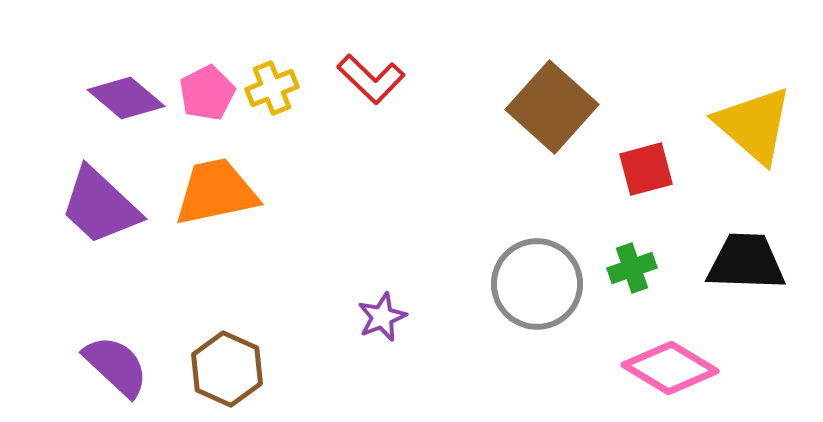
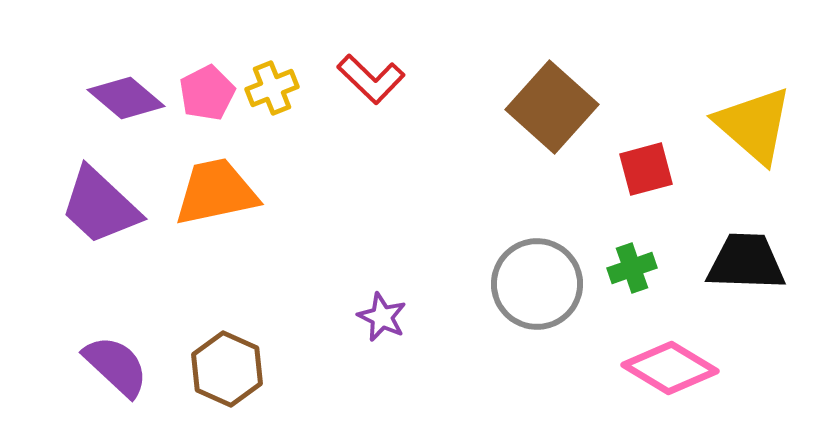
purple star: rotated 24 degrees counterclockwise
